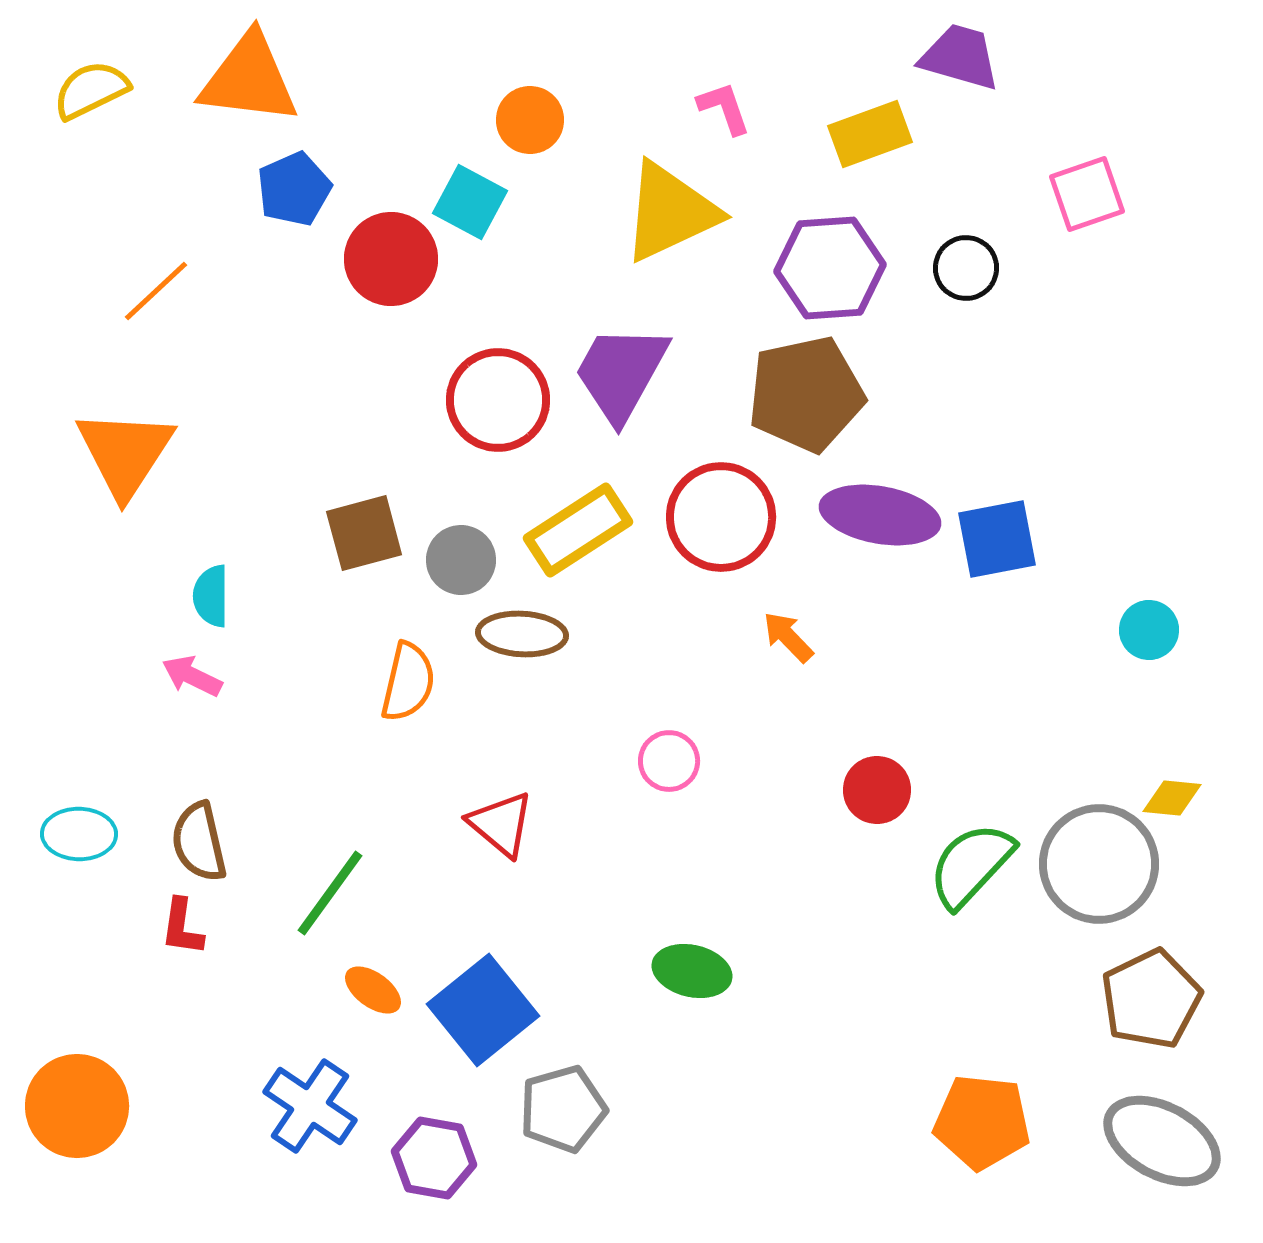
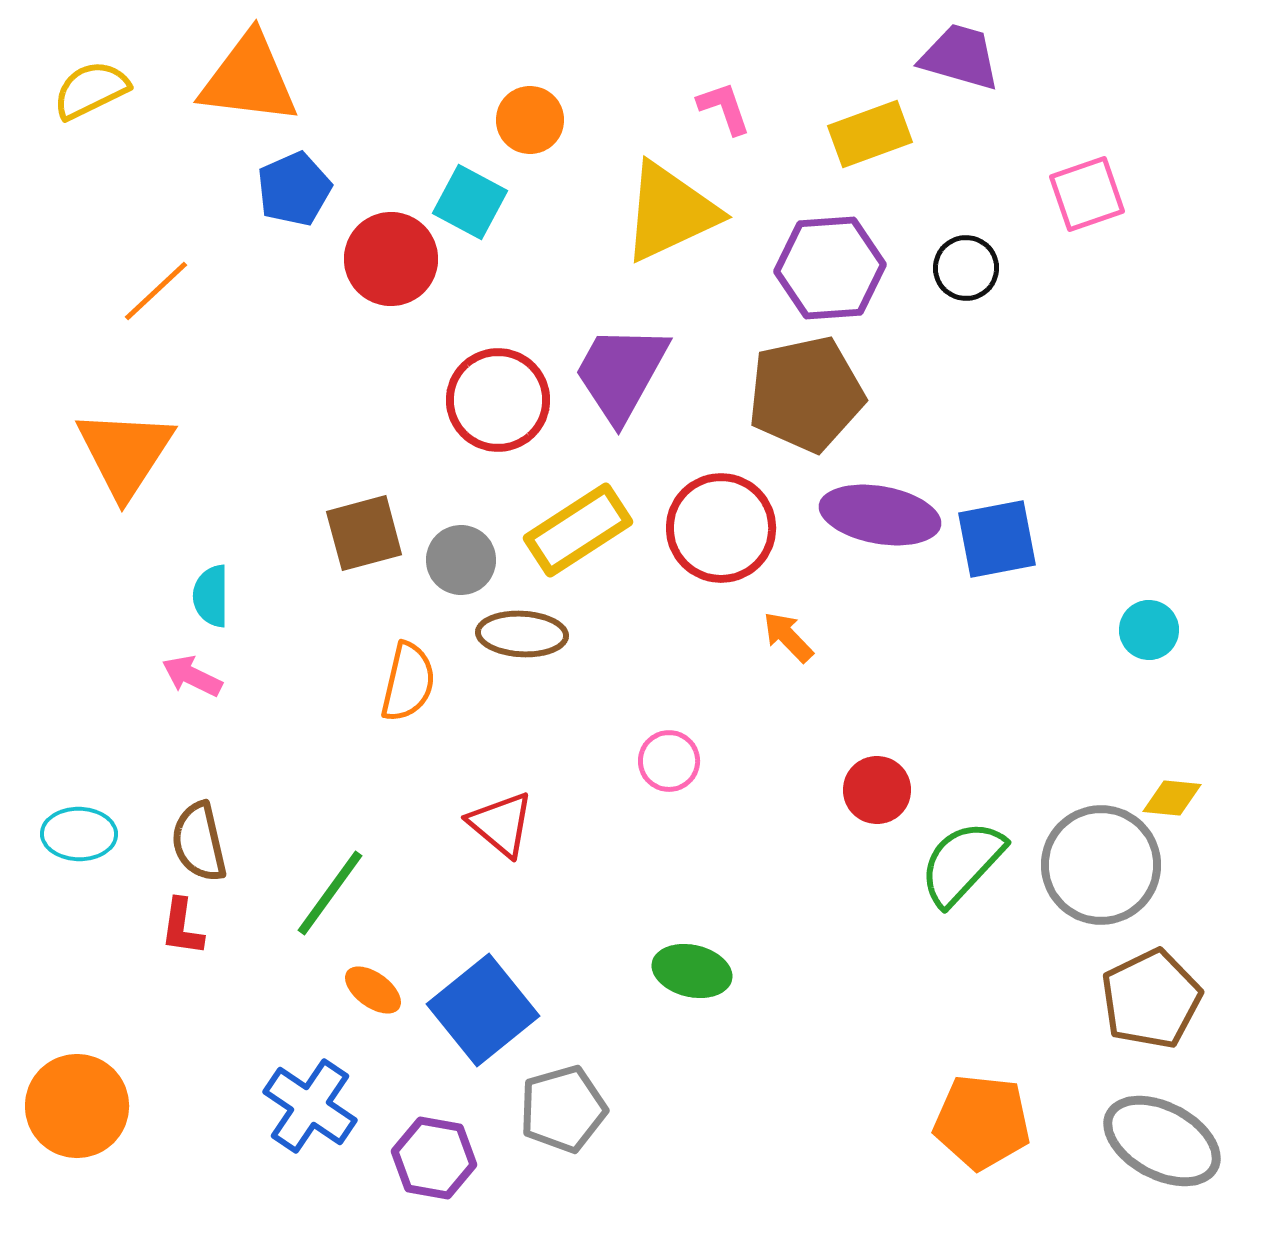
red circle at (721, 517): moved 11 px down
gray circle at (1099, 864): moved 2 px right, 1 px down
green semicircle at (971, 865): moved 9 px left, 2 px up
